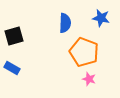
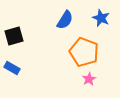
blue star: rotated 12 degrees clockwise
blue semicircle: moved 3 px up; rotated 30 degrees clockwise
pink star: rotated 24 degrees clockwise
